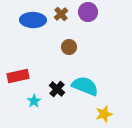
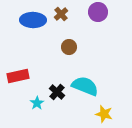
purple circle: moved 10 px right
black cross: moved 3 px down
cyan star: moved 3 px right, 2 px down
yellow star: rotated 30 degrees clockwise
